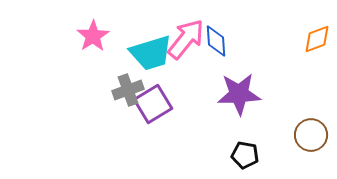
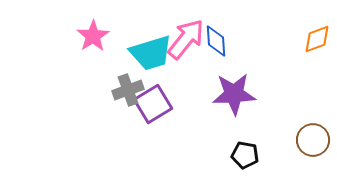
purple star: moved 5 px left
brown circle: moved 2 px right, 5 px down
